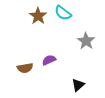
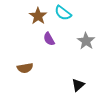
purple semicircle: moved 21 px up; rotated 96 degrees counterclockwise
